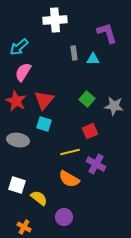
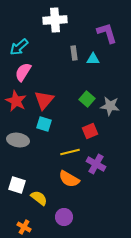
gray star: moved 4 px left
